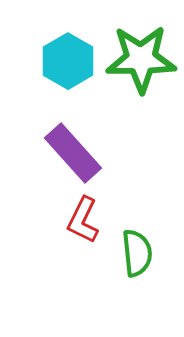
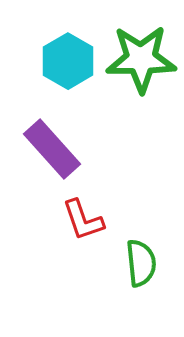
purple rectangle: moved 21 px left, 4 px up
red L-shape: rotated 45 degrees counterclockwise
green semicircle: moved 4 px right, 10 px down
